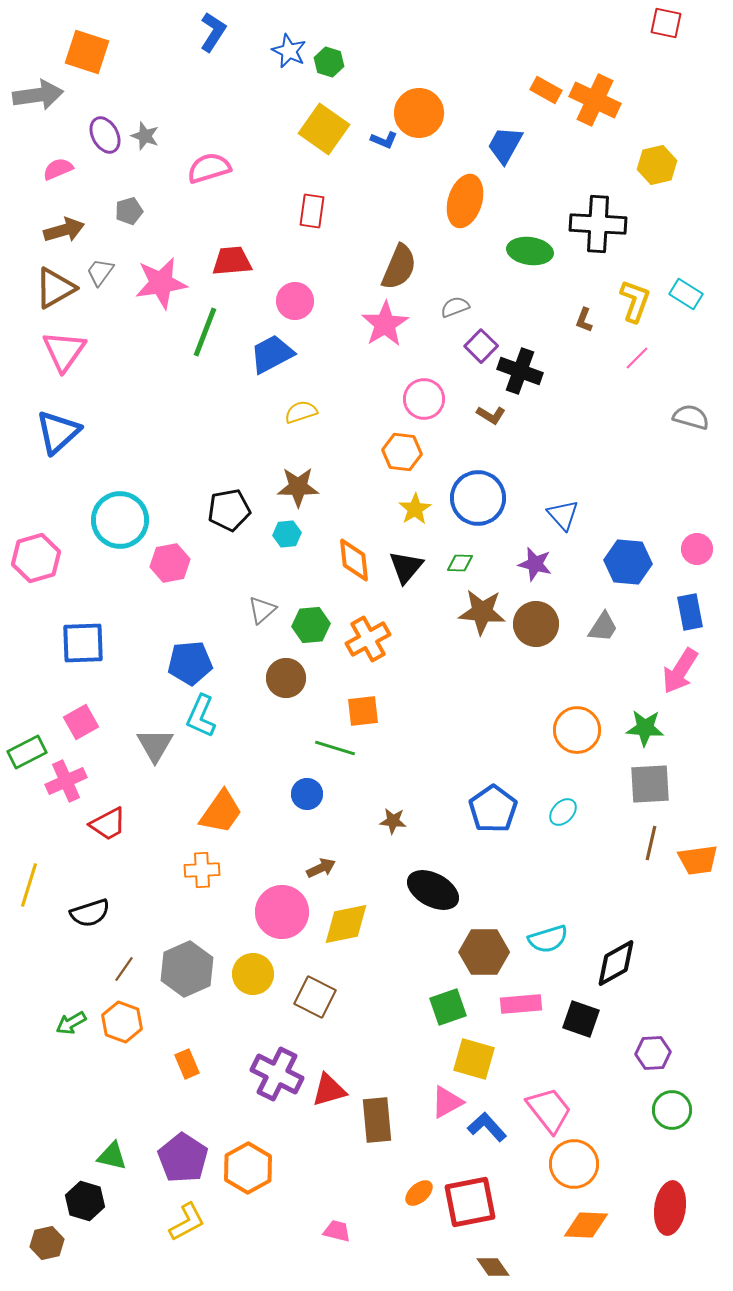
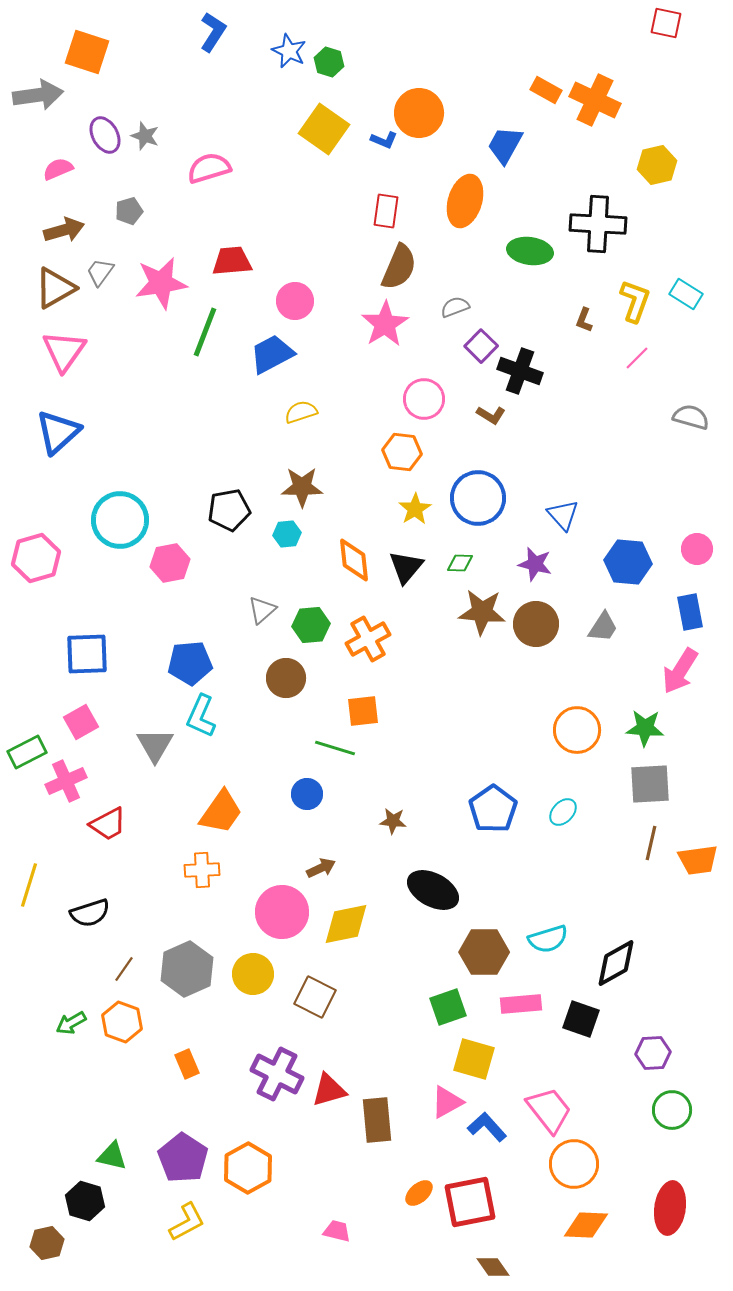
red rectangle at (312, 211): moved 74 px right
brown star at (298, 487): moved 4 px right
blue square at (83, 643): moved 4 px right, 11 px down
